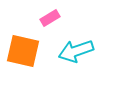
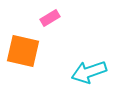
cyan arrow: moved 13 px right, 21 px down
